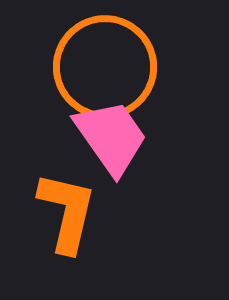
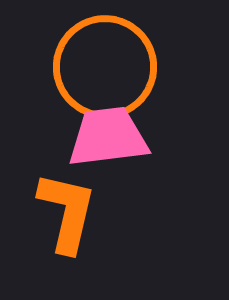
pink trapezoid: moved 3 px left; rotated 62 degrees counterclockwise
